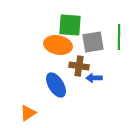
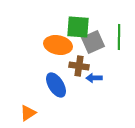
green square: moved 8 px right, 2 px down
gray square: rotated 15 degrees counterclockwise
